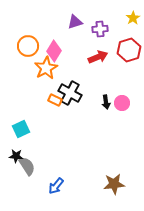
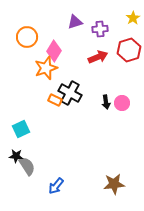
orange circle: moved 1 px left, 9 px up
orange star: rotated 10 degrees clockwise
